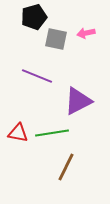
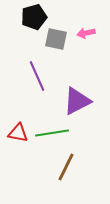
purple line: rotated 44 degrees clockwise
purple triangle: moved 1 px left
